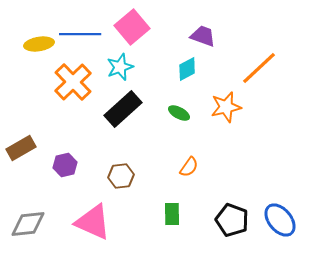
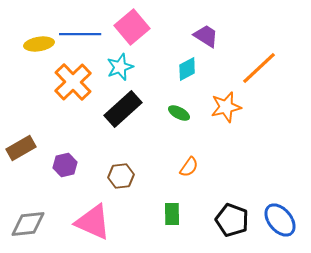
purple trapezoid: moved 3 px right; rotated 12 degrees clockwise
